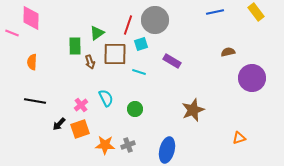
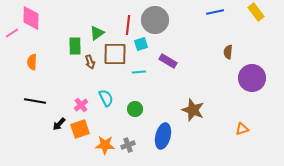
red line: rotated 12 degrees counterclockwise
pink line: rotated 56 degrees counterclockwise
brown semicircle: rotated 72 degrees counterclockwise
purple rectangle: moved 4 px left
cyan line: rotated 24 degrees counterclockwise
brown star: rotated 30 degrees counterclockwise
orange triangle: moved 3 px right, 9 px up
blue ellipse: moved 4 px left, 14 px up
